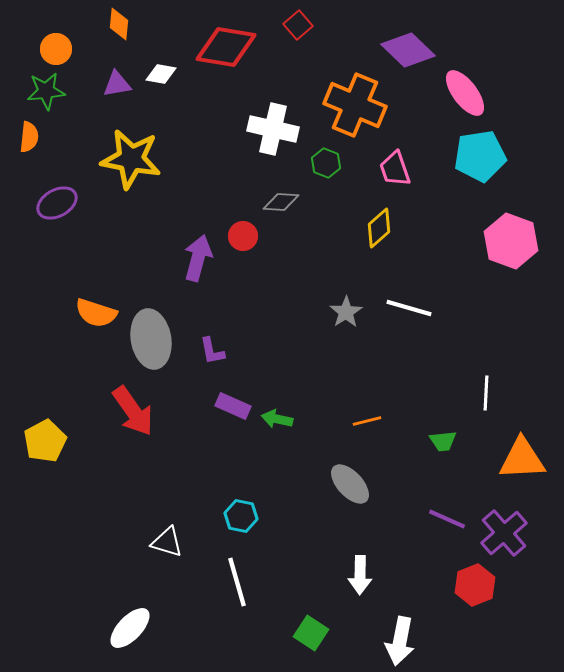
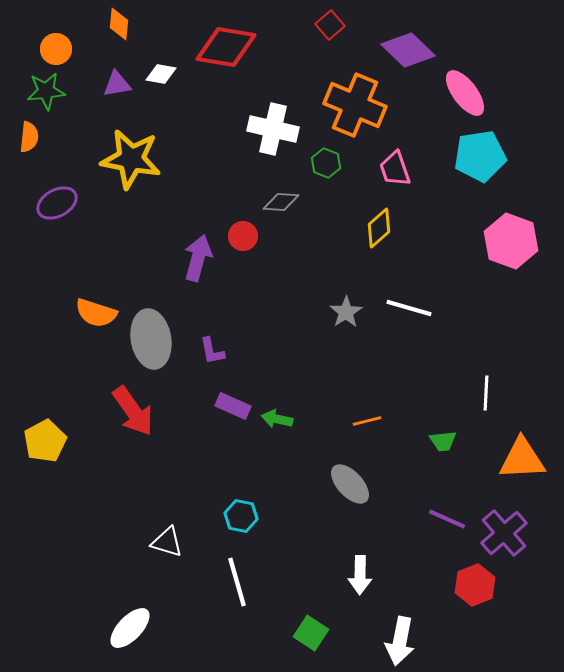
red square at (298, 25): moved 32 px right
